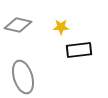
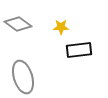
gray diamond: moved 1 px up; rotated 24 degrees clockwise
